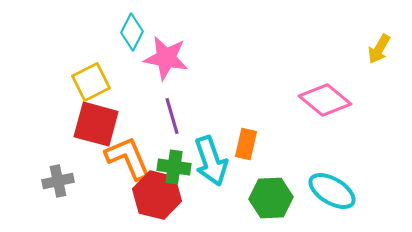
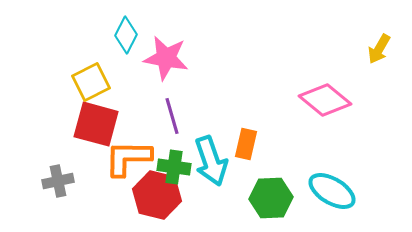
cyan diamond: moved 6 px left, 3 px down
orange L-shape: rotated 66 degrees counterclockwise
